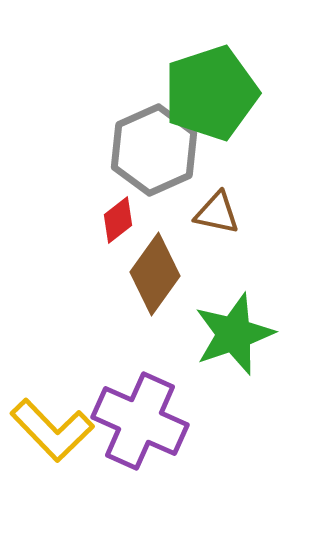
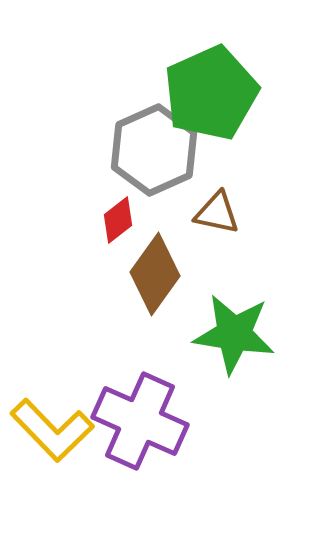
green pentagon: rotated 6 degrees counterclockwise
green star: rotated 28 degrees clockwise
